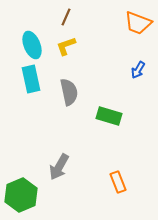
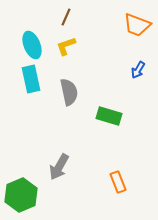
orange trapezoid: moved 1 px left, 2 px down
